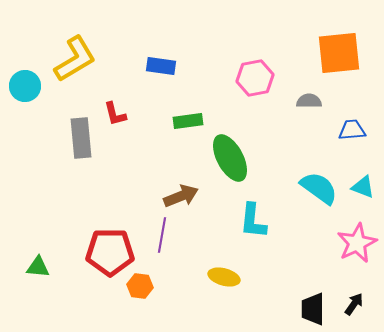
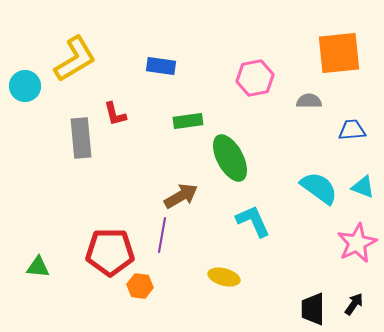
brown arrow: rotated 8 degrees counterclockwise
cyan L-shape: rotated 150 degrees clockwise
